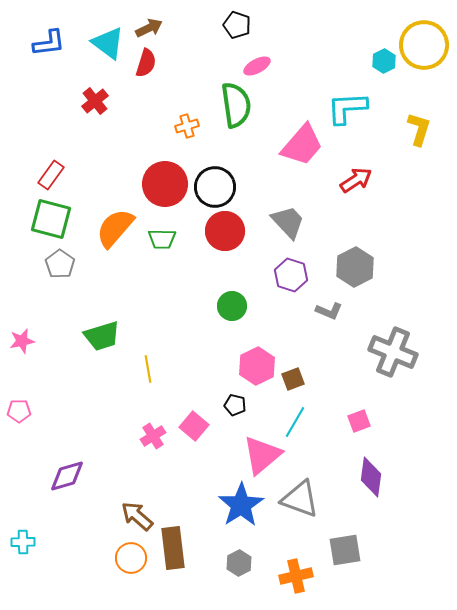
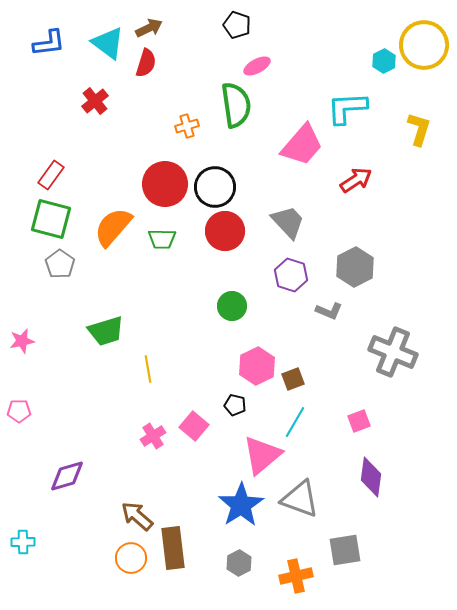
orange semicircle at (115, 228): moved 2 px left, 1 px up
green trapezoid at (102, 336): moved 4 px right, 5 px up
